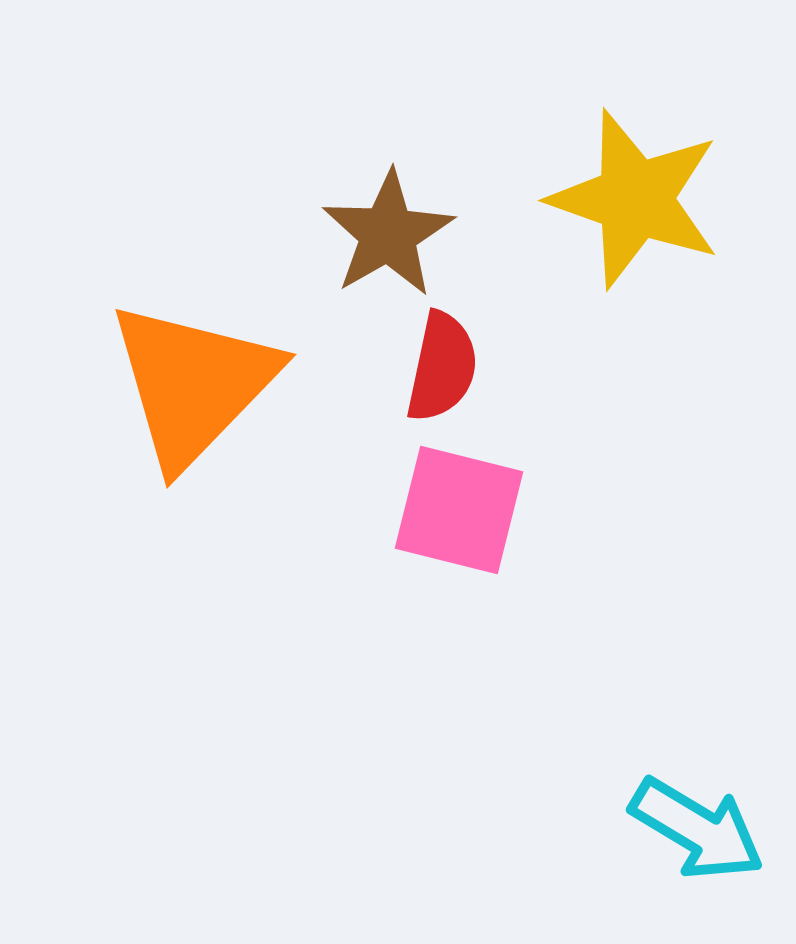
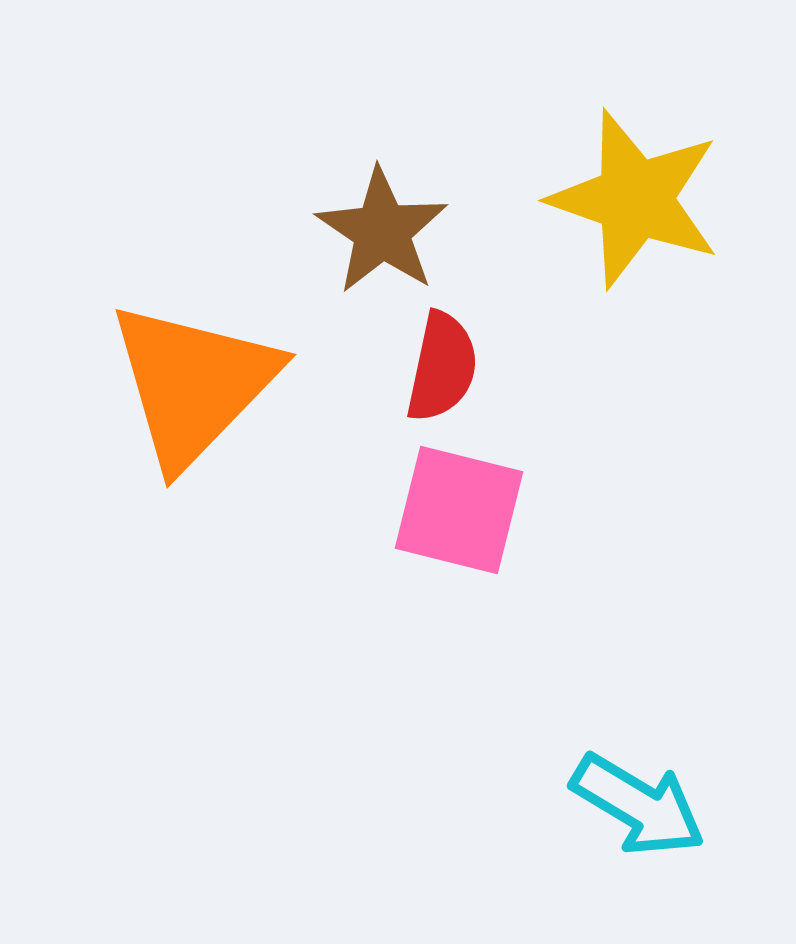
brown star: moved 6 px left, 3 px up; rotated 8 degrees counterclockwise
cyan arrow: moved 59 px left, 24 px up
